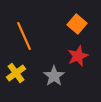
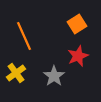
orange square: rotated 18 degrees clockwise
